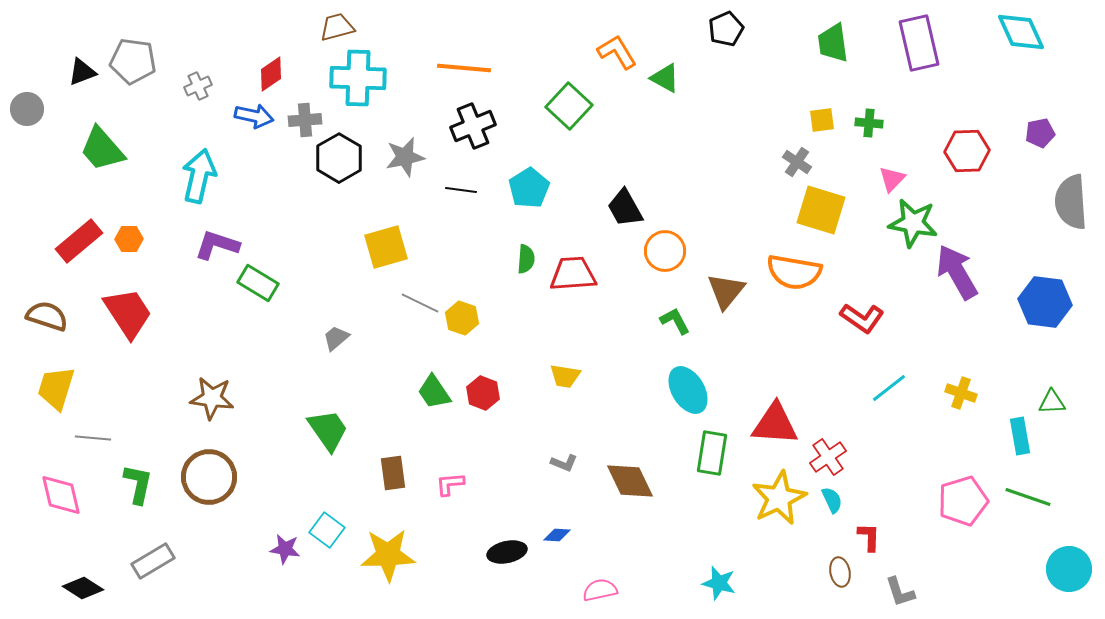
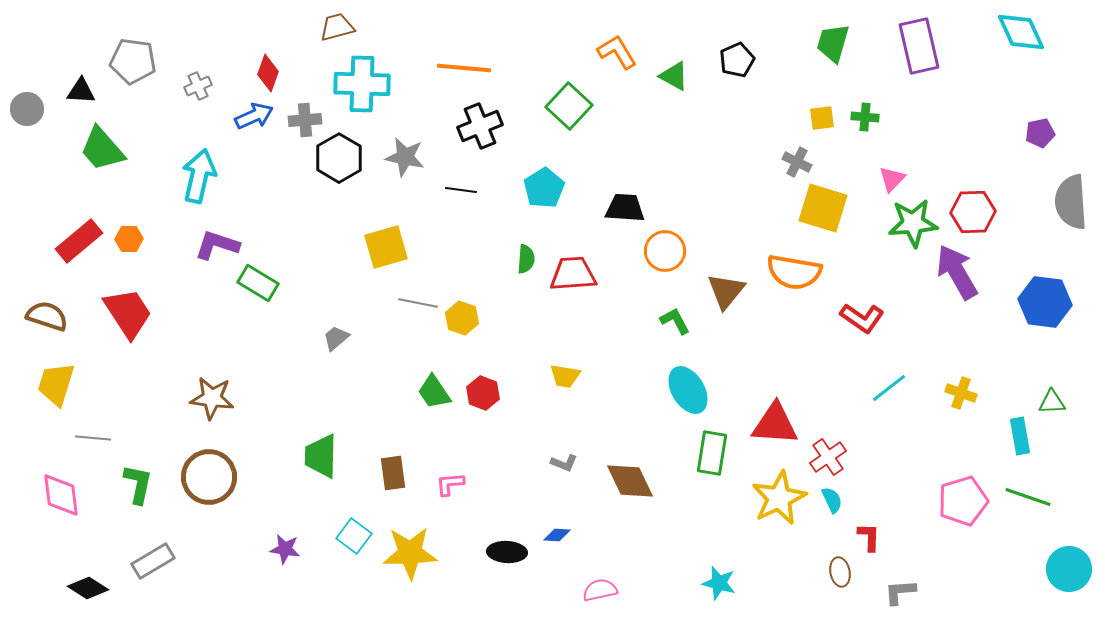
black pentagon at (726, 29): moved 11 px right, 31 px down
green trapezoid at (833, 43): rotated 24 degrees clockwise
purple rectangle at (919, 43): moved 3 px down
black triangle at (82, 72): moved 1 px left, 19 px down; rotated 24 degrees clockwise
red diamond at (271, 74): moved 3 px left, 1 px up; rotated 36 degrees counterclockwise
cyan cross at (358, 78): moved 4 px right, 6 px down
green triangle at (665, 78): moved 9 px right, 2 px up
blue arrow at (254, 116): rotated 36 degrees counterclockwise
yellow square at (822, 120): moved 2 px up
green cross at (869, 123): moved 4 px left, 6 px up
black cross at (473, 126): moved 7 px right
red hexagon at (967, 151): moved 6 px right, 61 px down
gray star at (405, 157): rotated 24 degrees clockwise
gray cross at (797, 162): rotated 8 degrees counterclockwise
cyan pentagon at (529, 188): moved 15 px right
black trapezoid at (625, 208): rotated 123 degrees clockwise
yellow square at (821, 210): moved 2 px right, 2 px up
green star at (913, 223): rotated 15 degrees counterclockwise
gray line at (420, 303): moved 2 px left; rotated 15 degrees counterclockwise
yellow trapezoid at (56, 388): moved 4 px up
green trapezoid at (328, 430): moved 7 px left, 26 px down; rotated 144 degrees counterclockwise
pink diamond at (61, 495): rotated 6 degrees clockwise
cyan square at (327, 530): moved 27 px right, 6 px down
black ellipse at (507, 552): rotated 15 degrees clockwise
yellow star at (388, 555): moved 22 px right, 2 px up
black diamond at (83, 588): moved 5 px right
gray L-shape at (900, 592): rotated 104 degrees clockwise
